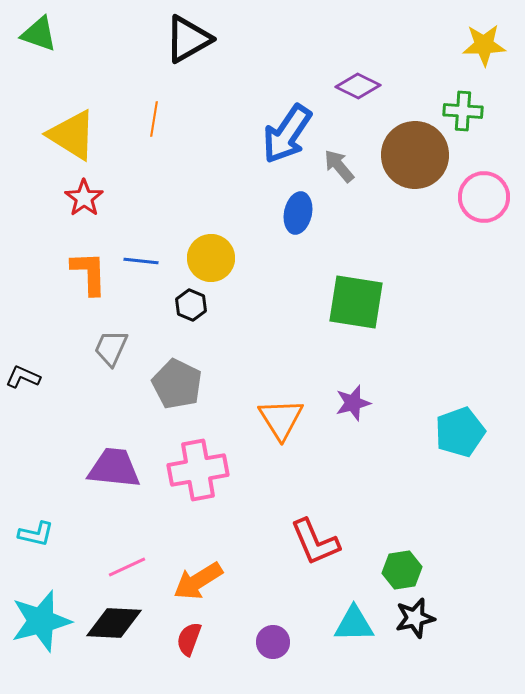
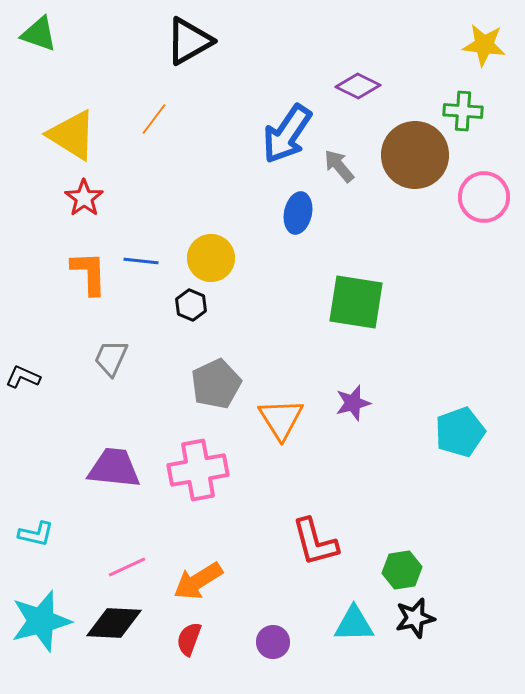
black triangle: moved 1 px right, 2 px down
yellow star: rotated 9 degrees clockwise
orange line: rotated 28 degrees clockwise
gray trapezoid: moved 10 px down
gray pentagon: moved 39 px right; rotated 21 degrees clockwise
red L-shape: rotated 8 degrees clockwise
